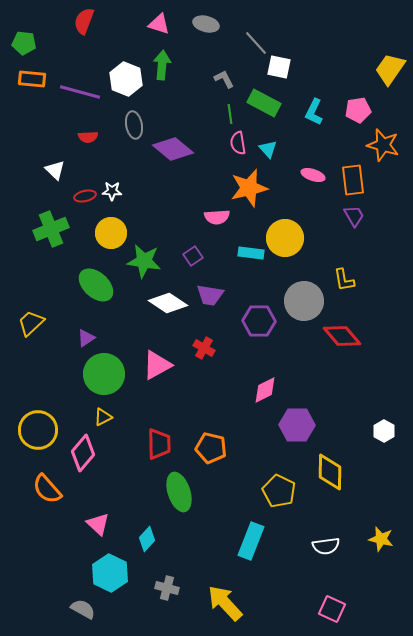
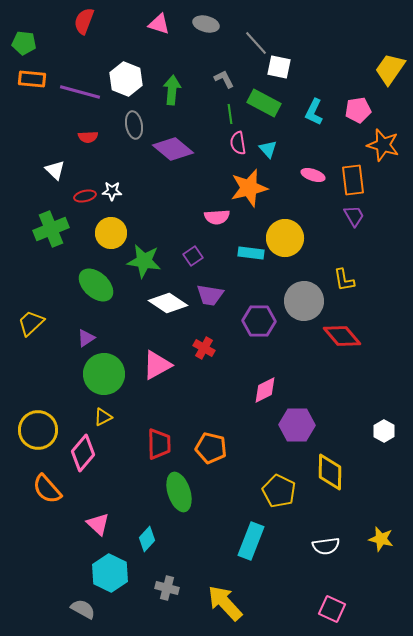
green arrow at (162, 65): moved 10 px right, 25 px down
